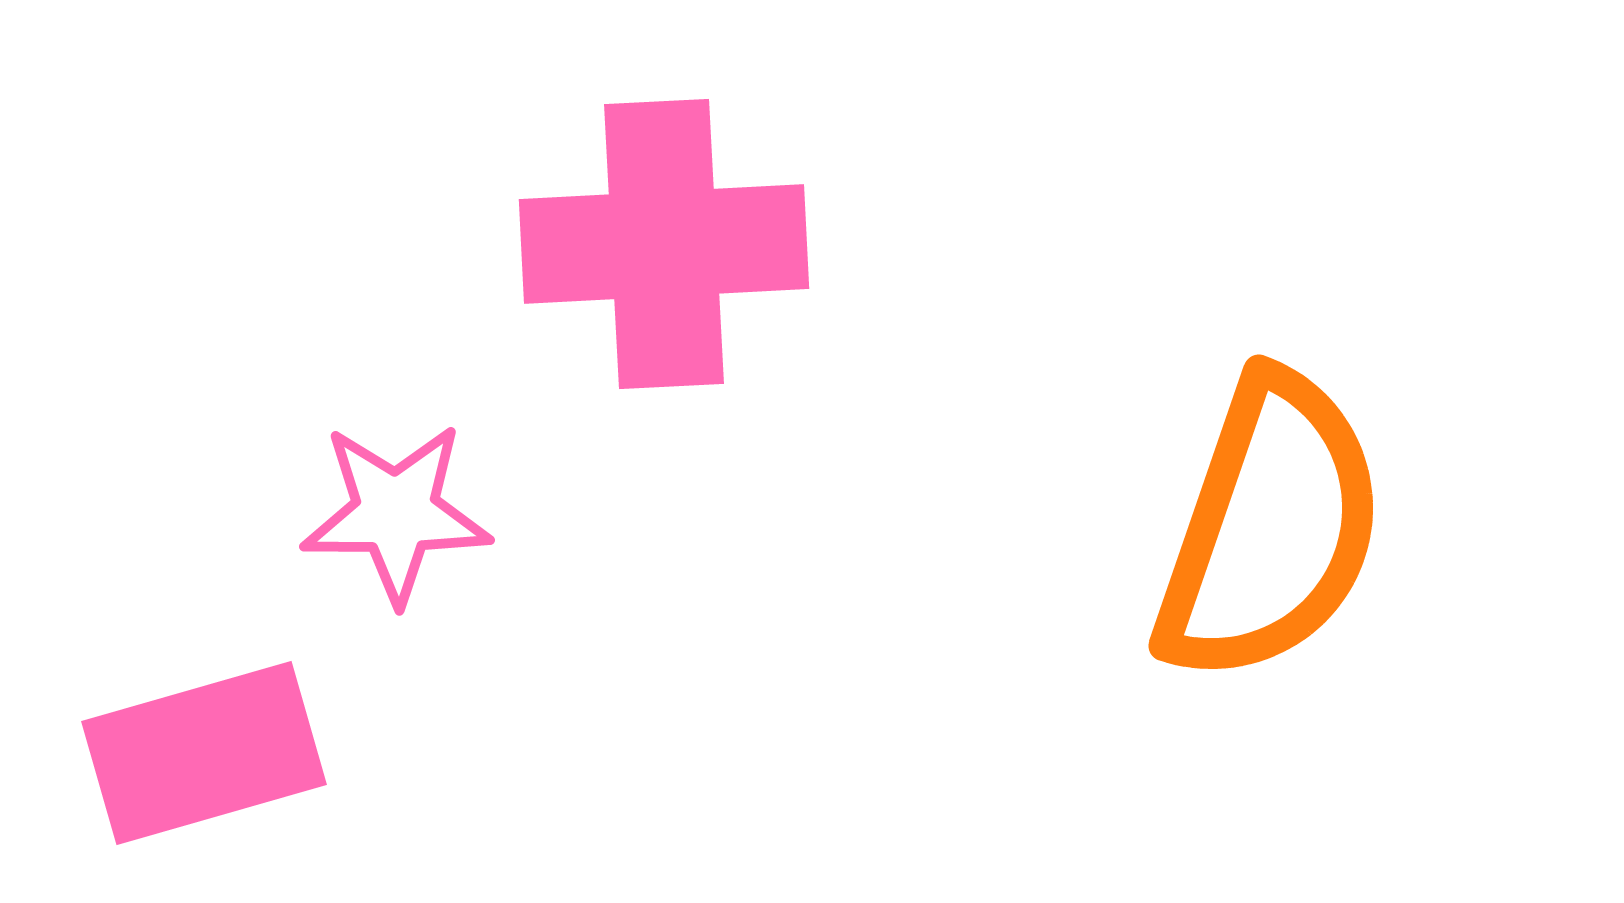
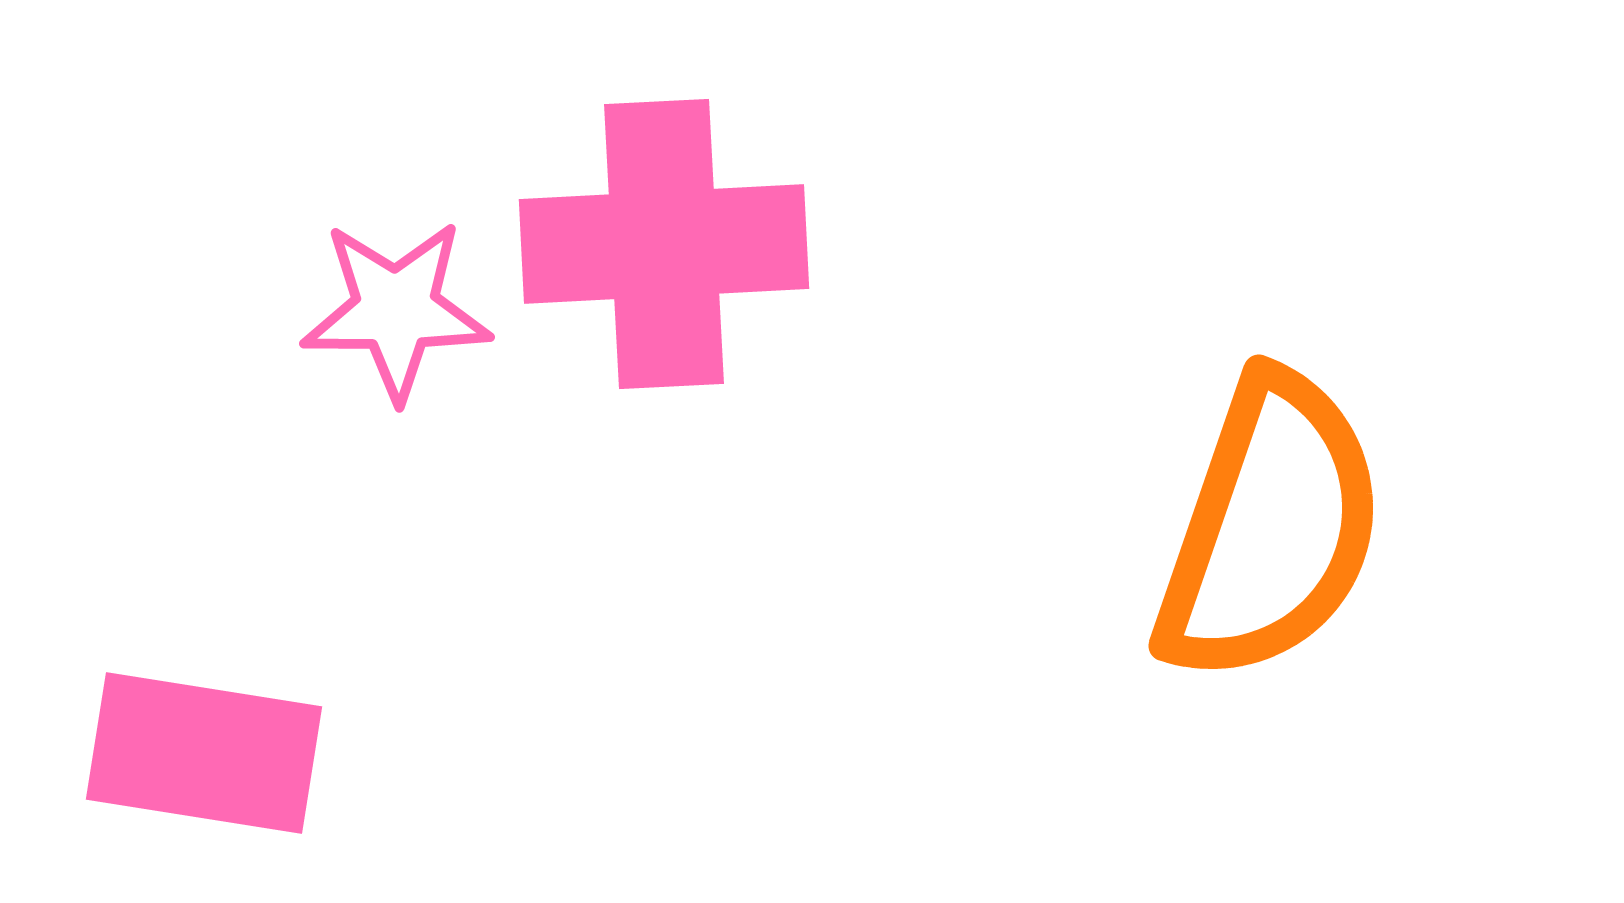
pink star: moved 203 px up
pink rectangle: rotated 25 degrees clockwise
